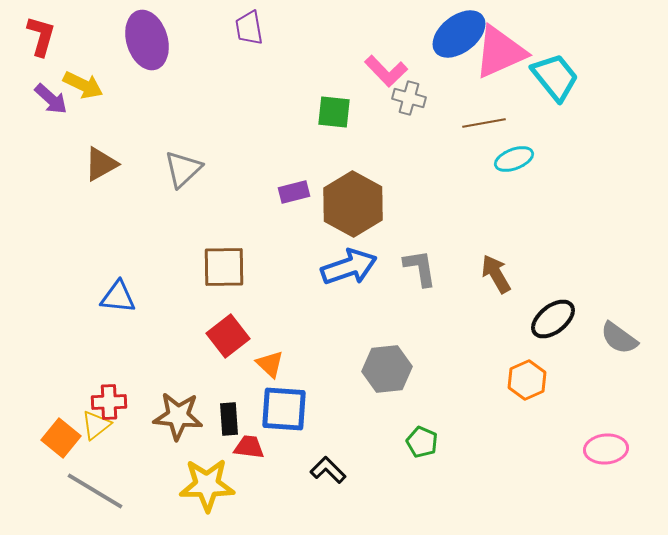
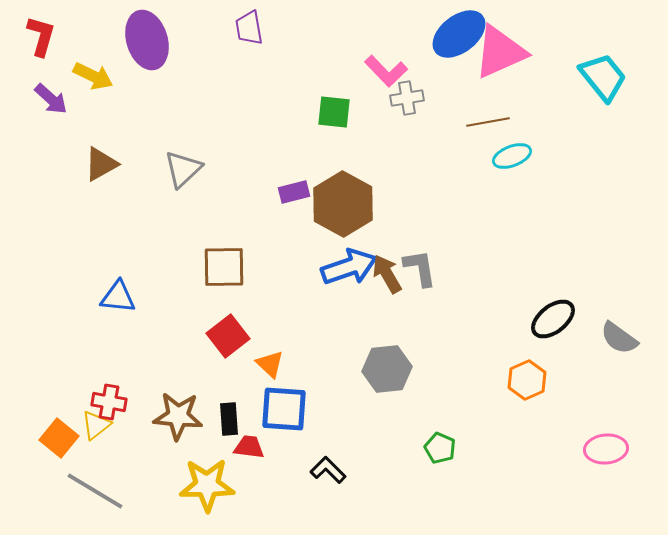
cyan trapezoid: moved 48 px right
yellow arrow: moved 10 px right, 9 px up
gray cross: moved 2 px left; rotated 24 degrees counterclockwise
brown line: moved 4 px right, 1 px up
cyan ellipse: moved 2 px left, 3 px up
brown hexagon: moved 10 px left
brown arrow: moved 109 px left
red cross: rotated 12 degrees clockwise
orange square: moved 2 px left
green pentagon: moved 18 px right, 6 px down
